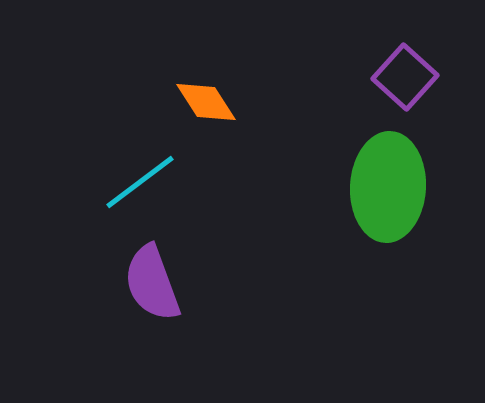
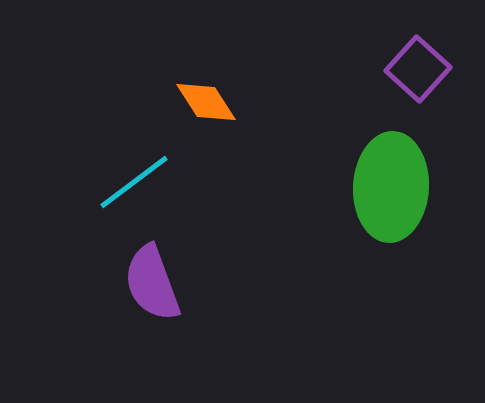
purple square: moved 13 px right, 8 px up
cyan line: moved 6 px left
green ellipse: moved 3 px right
